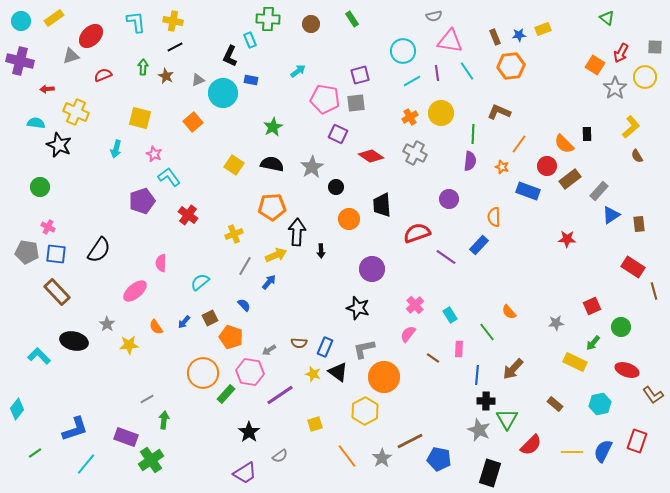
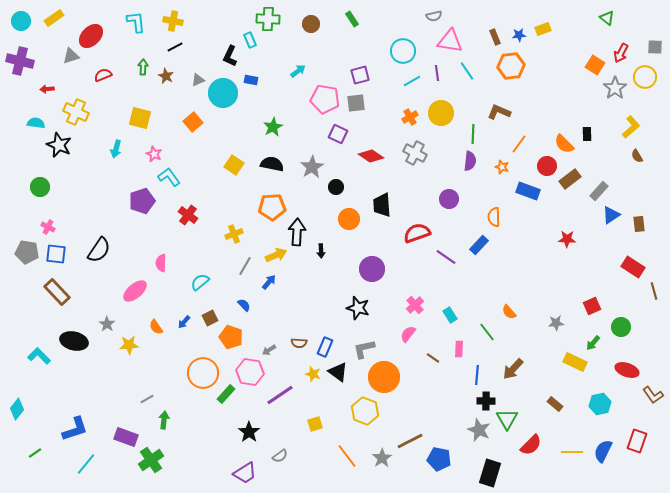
yellow hexagon at (365, 411): rotated 12 degrees counterclockwise
